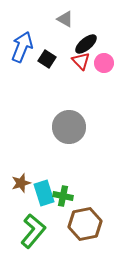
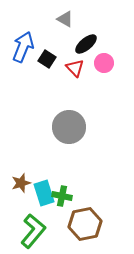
blue arrow: moved 1 px right
red triangle: moved 6 px left, 7 px down
green cross: moved 1 px left
